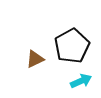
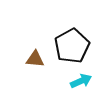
brown triangle: rotated 30 degrees clockwise
